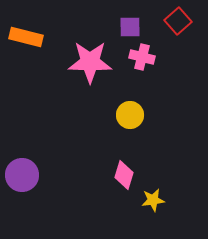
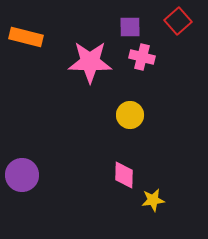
pink diamond: rotated 16 degrees counterclockwise
